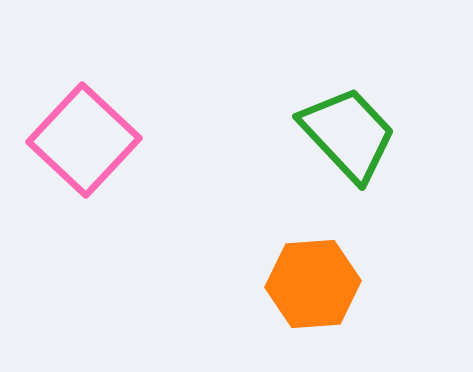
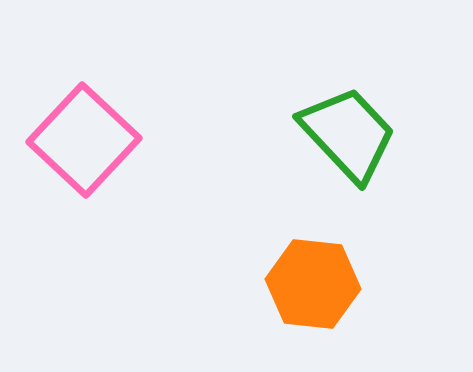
orange hexagon: rotated 10 degrees clockwise
